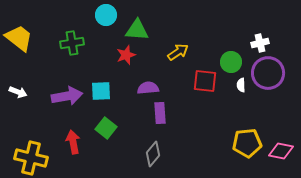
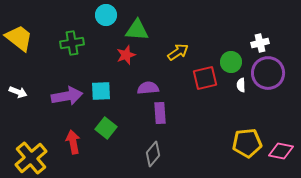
red square: moved 3 px up; rotated 20 degrees counterclockwise
yellow cross: rotated 36 degrees clockwise
